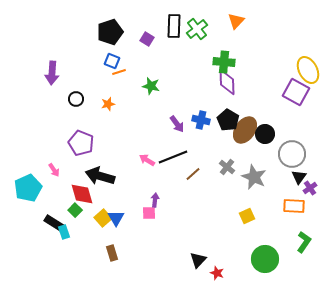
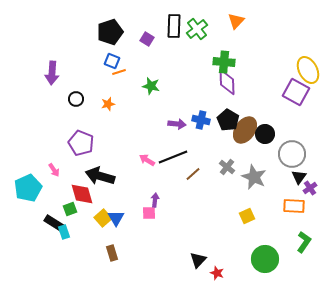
purple arrow at (177, 124): rotated 48 degrees counterclockwise
green square at (75, 210): moved 5 px left, 1 px up; rotated 24 degrees clockwise
